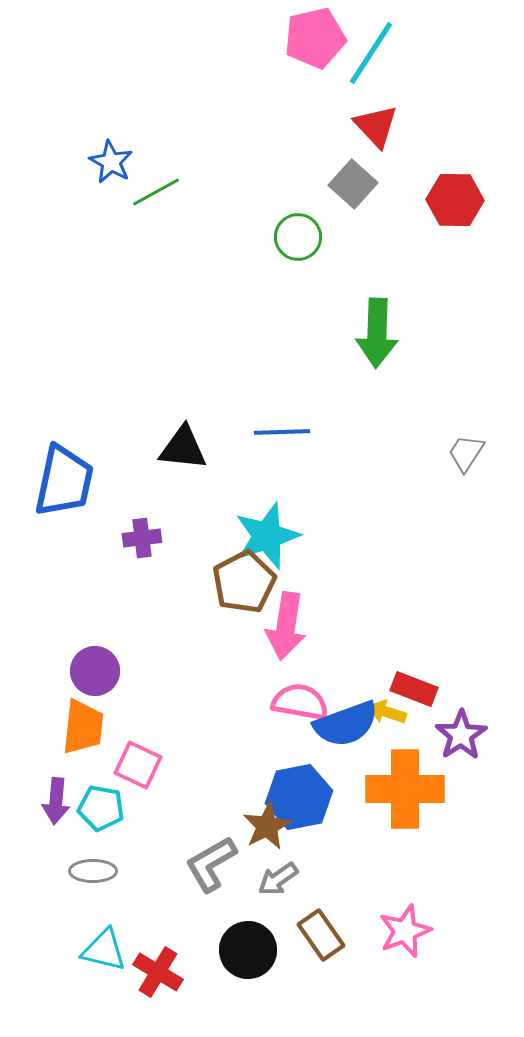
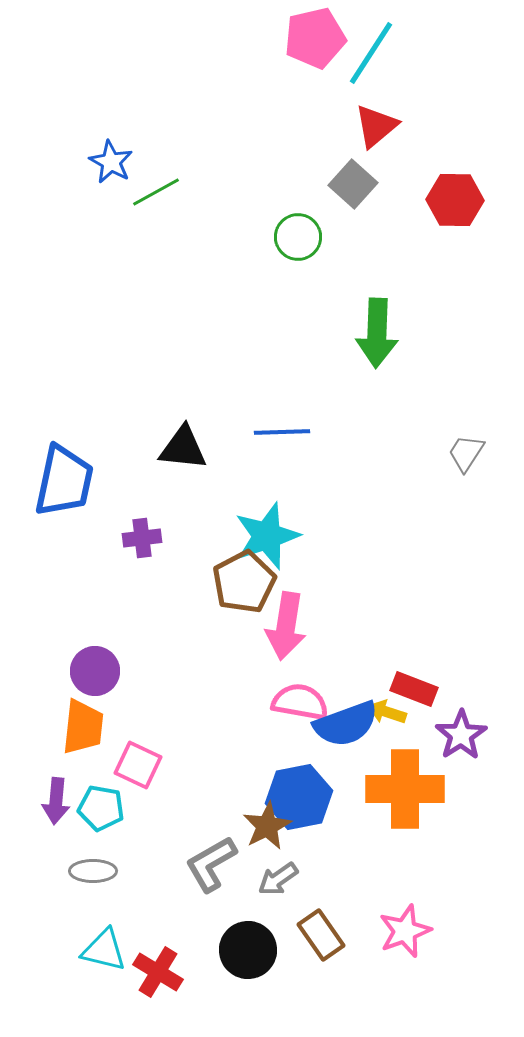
red triangle: rotated 33 degrees clockwise
